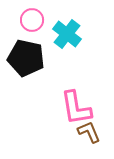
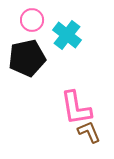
cyan cross: moved 1 px down
black pentagon: moved 1 px right; rotated 24 degrees counterclockwise
